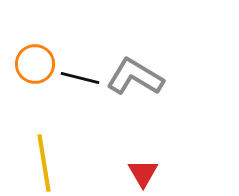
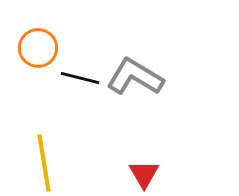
orange circle: moved 3 px right, 16 px up
red triangle: moved 1 px right, 1 px down
